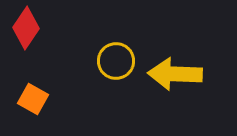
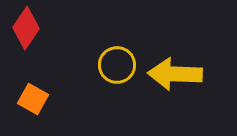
yellow circle: moved 1 px right, 4 px down
